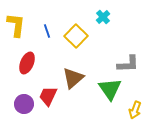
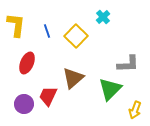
green triangle: rotated 20 degrees clockwise
